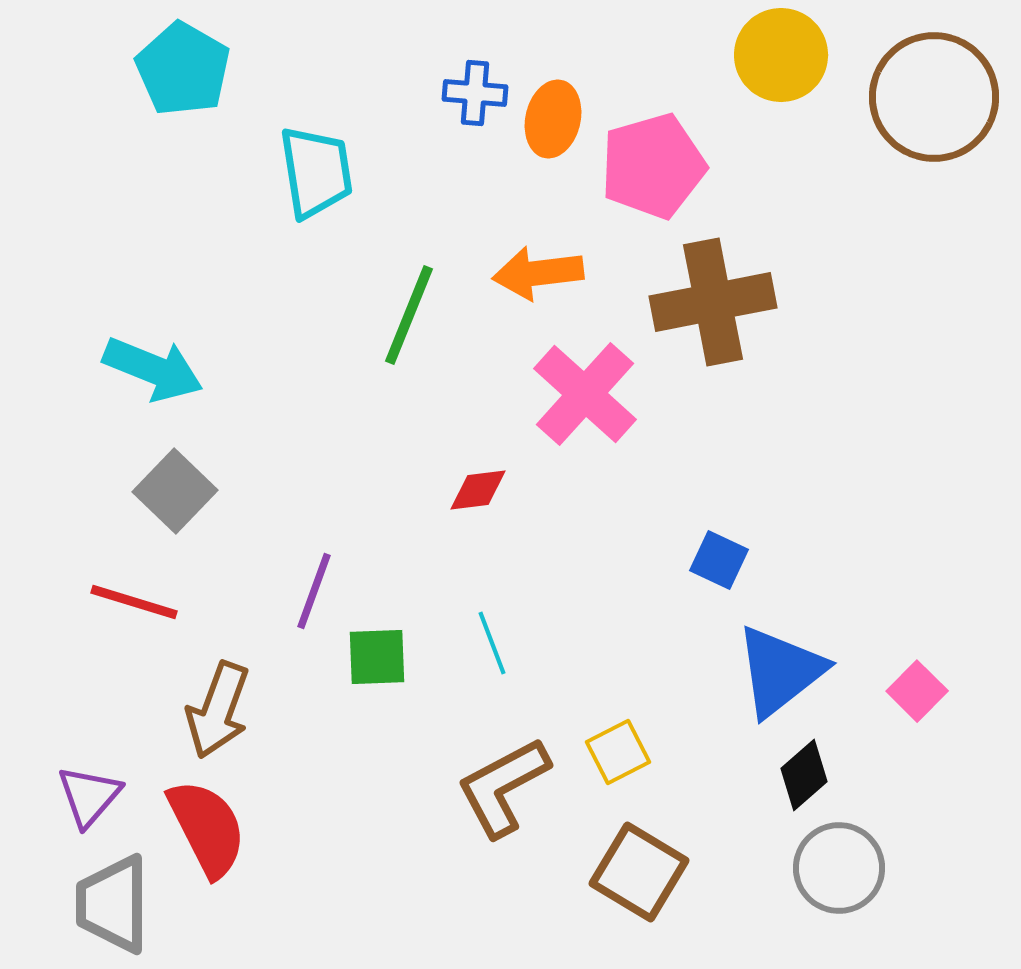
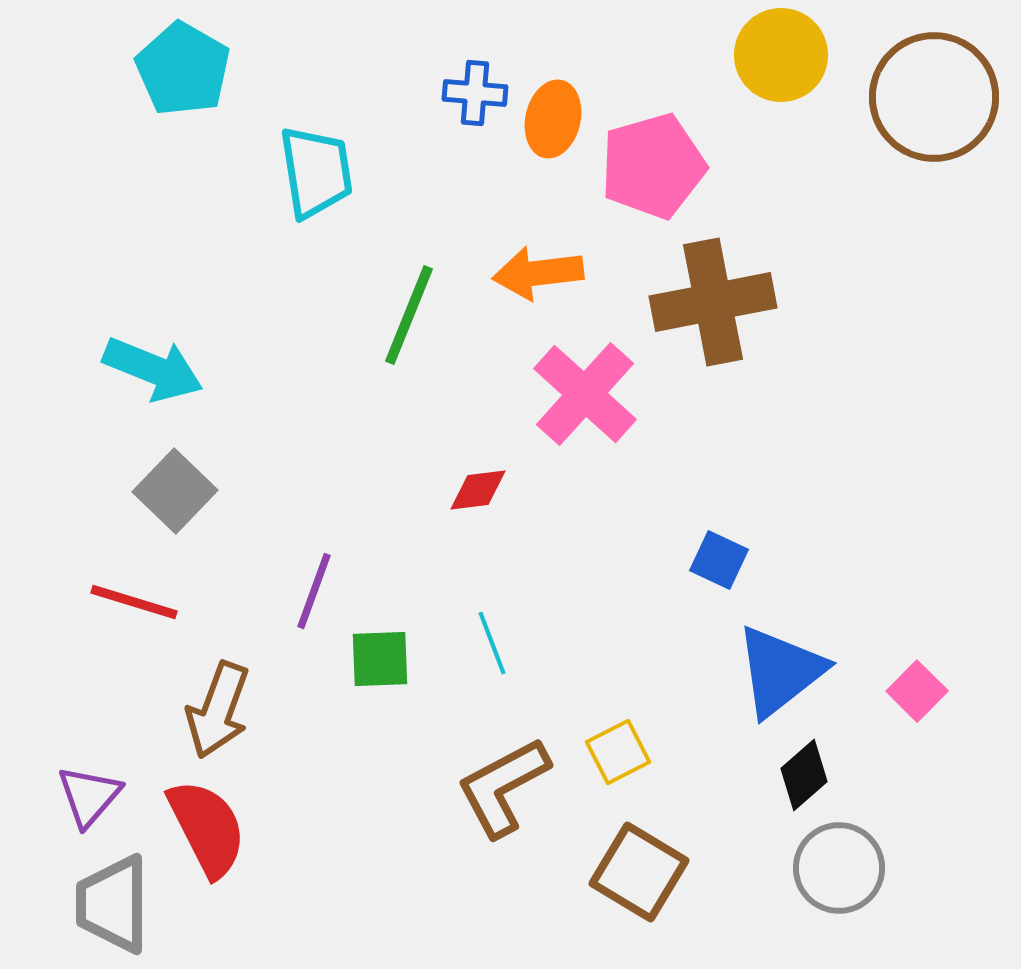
green square: moved 3 px right, 2 px down
